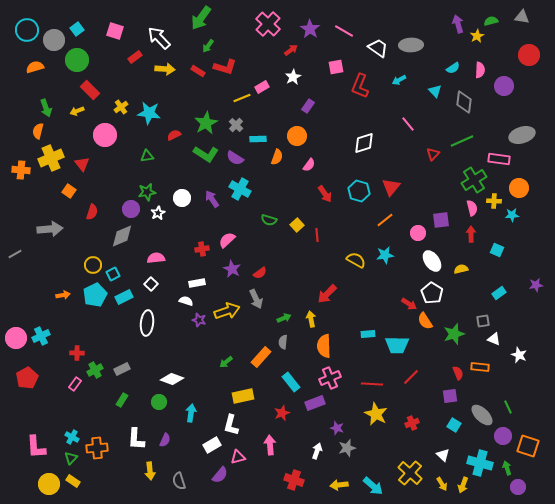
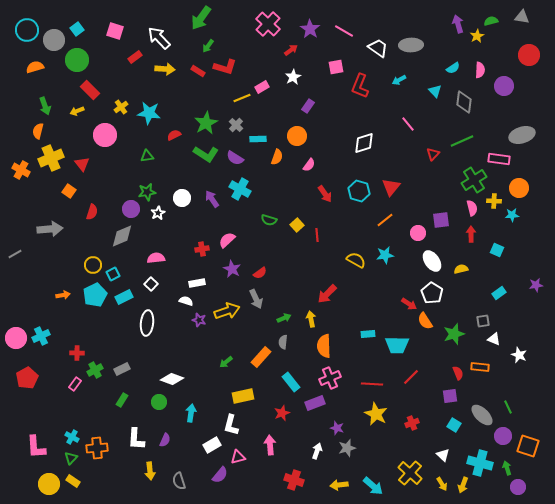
green arrow at (46, 108): moved 1 px left, 2 px up
orange cross at (21, 170): rotated 24 degrees clockwise
